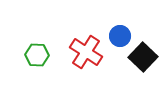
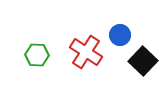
blue circle: moved 1 px up
black square: moved 4 px down
